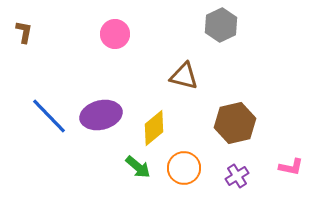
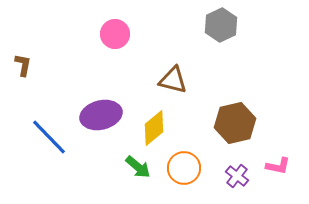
brown L-shape: moved 1 px left, 33 px down
brown triangle: moved 11 px left, 4 px down
blue line: moved 21 px down
pink L-shape: moved 13 px left, 1 px up
purple cross: rotated 20 degrees counterclockwise
